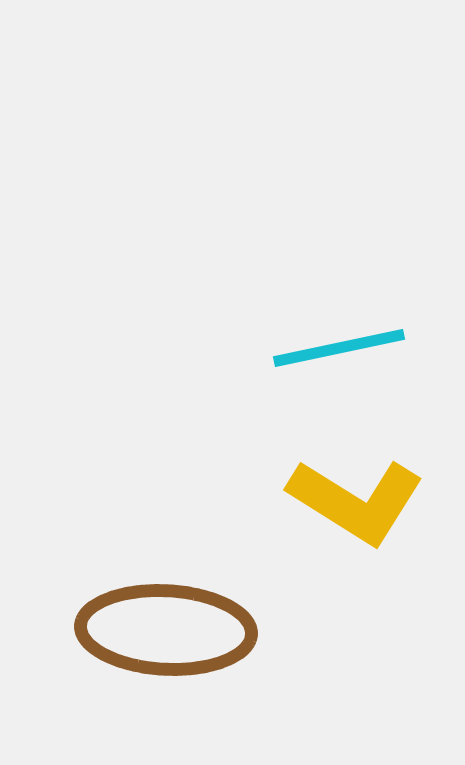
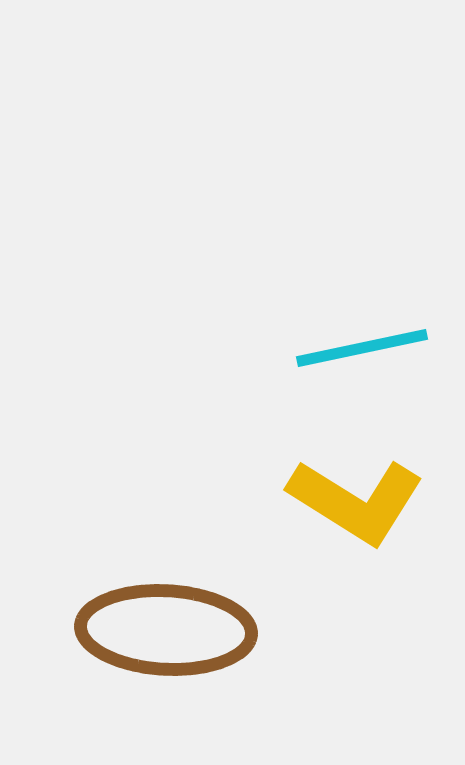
cyan line: moved 23 px right
